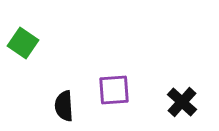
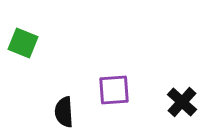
green square: rotated 12 degrees counterclockwise
black semicircle: moved 6 px down
